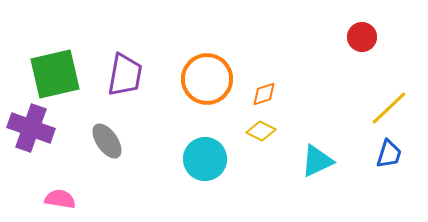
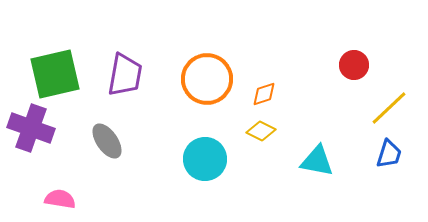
red circle: moved 8 px left, 28 px down
cyan triangle: rotated 36 degrees clockwise
